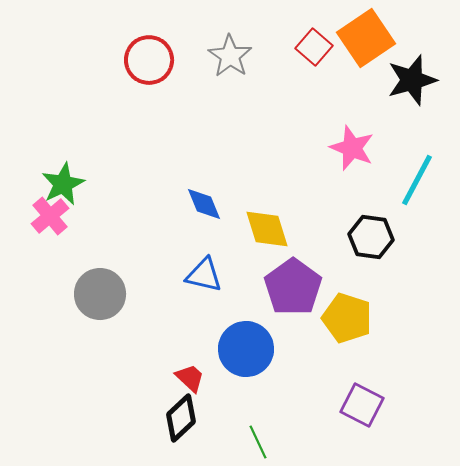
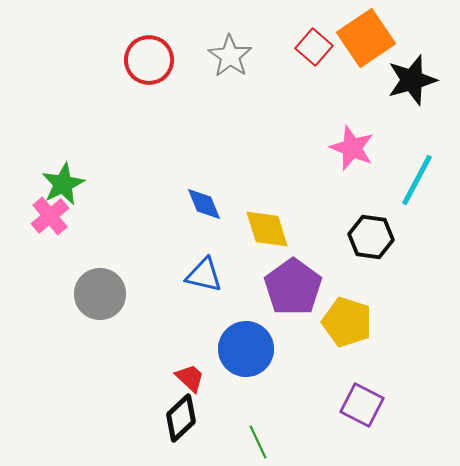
yellow pentagon: moved 4 px down
